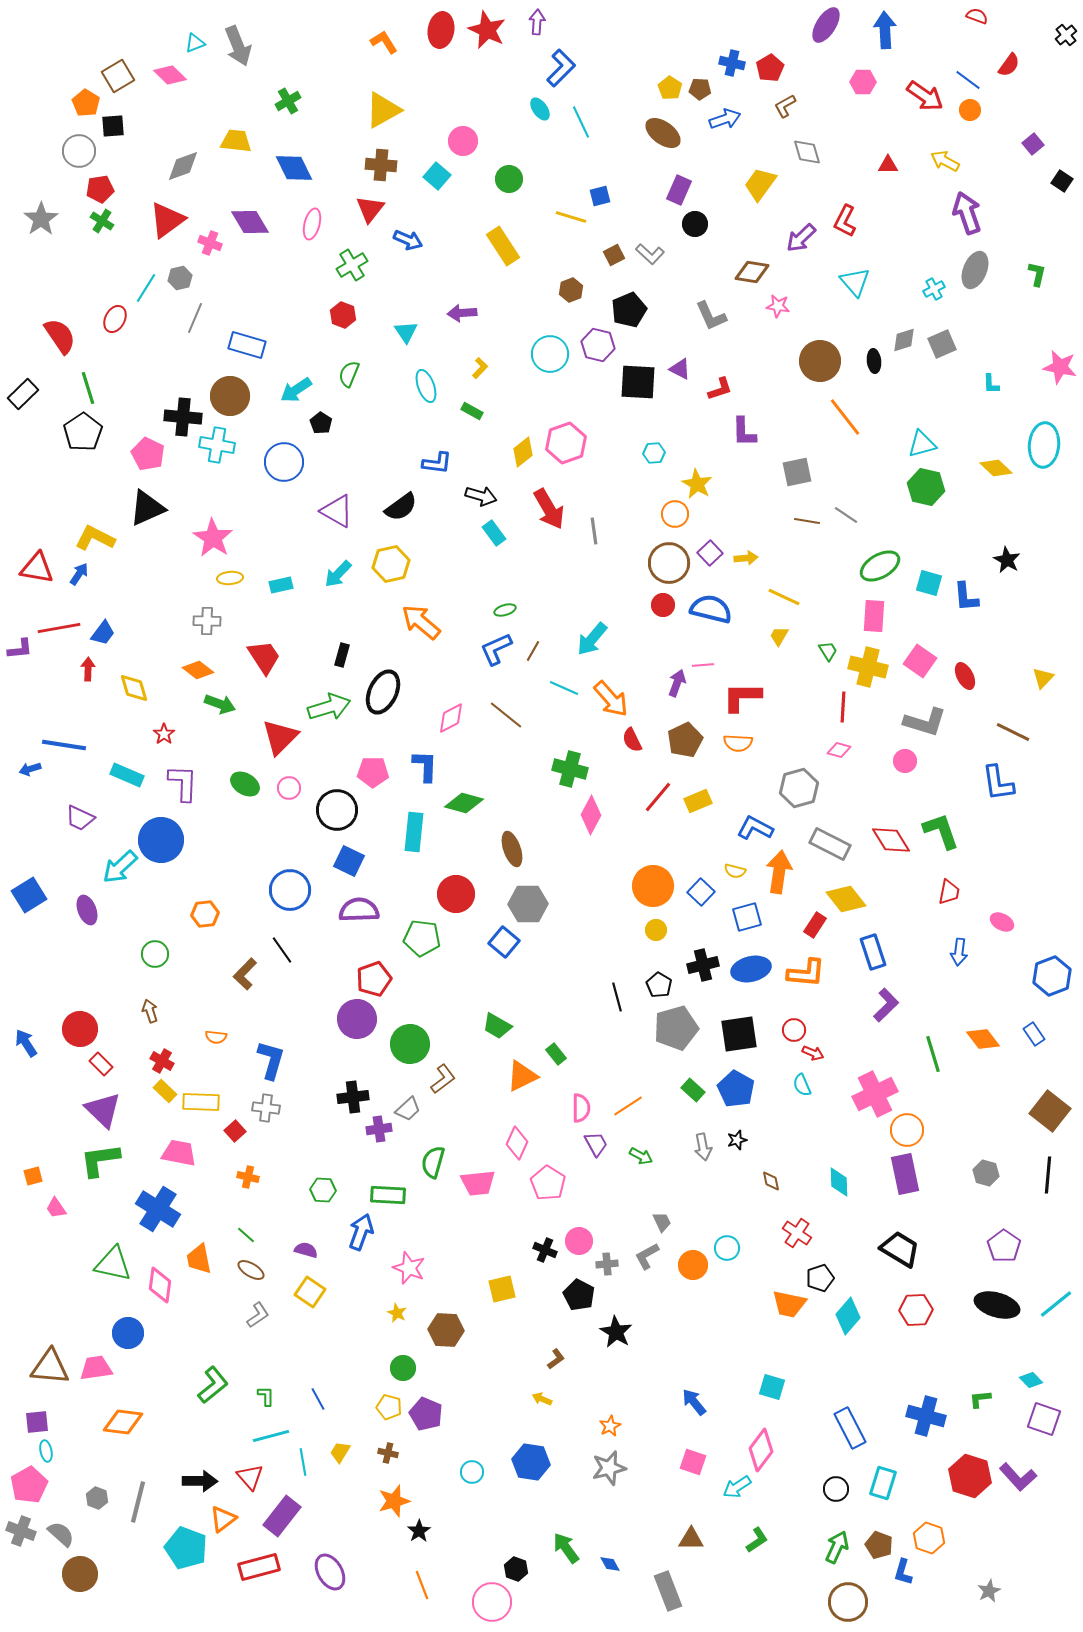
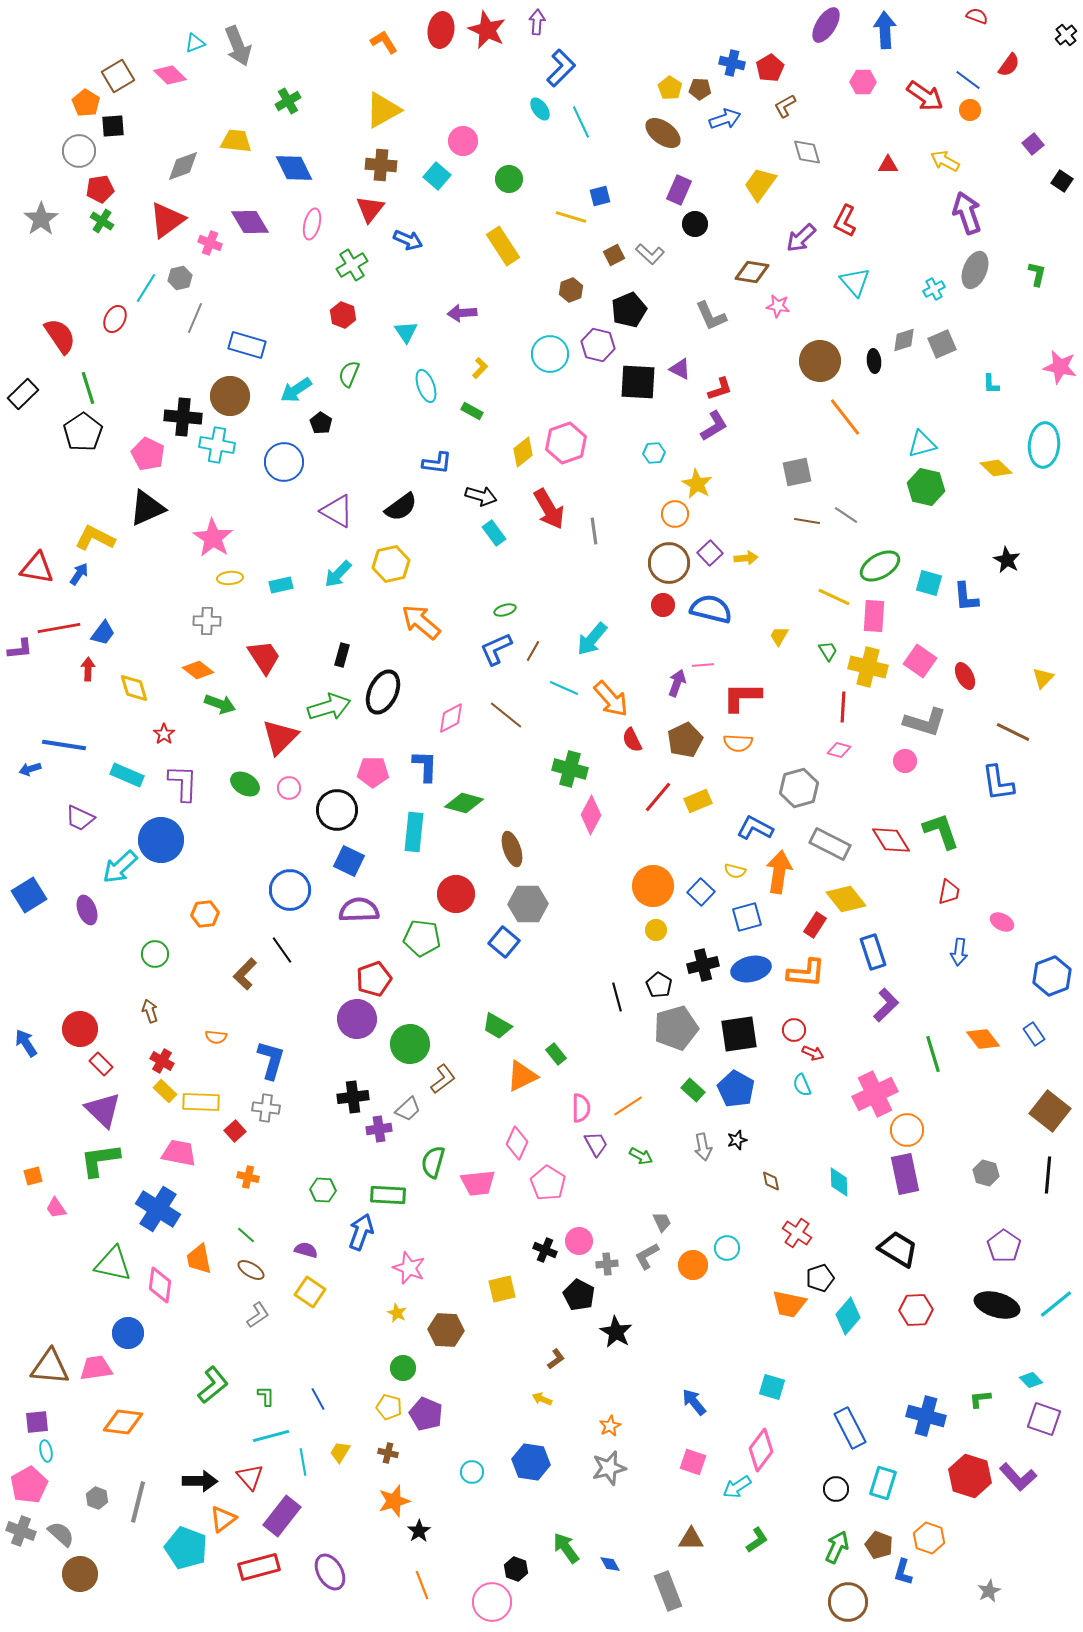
purple L-shape at (744, 432): moved 30 px left, 6 px up; rotated 120 degrees counterclockwise
yellow line at (784, 597): moved 50 px right
black trapezoid at (900, 1249): moved 2 px left
